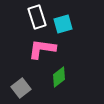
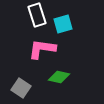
white rectangle: moved 2 px up
green diamond: rotated 50 degrees clockwise
gray square: rotated 18 degrees counterclockwise
